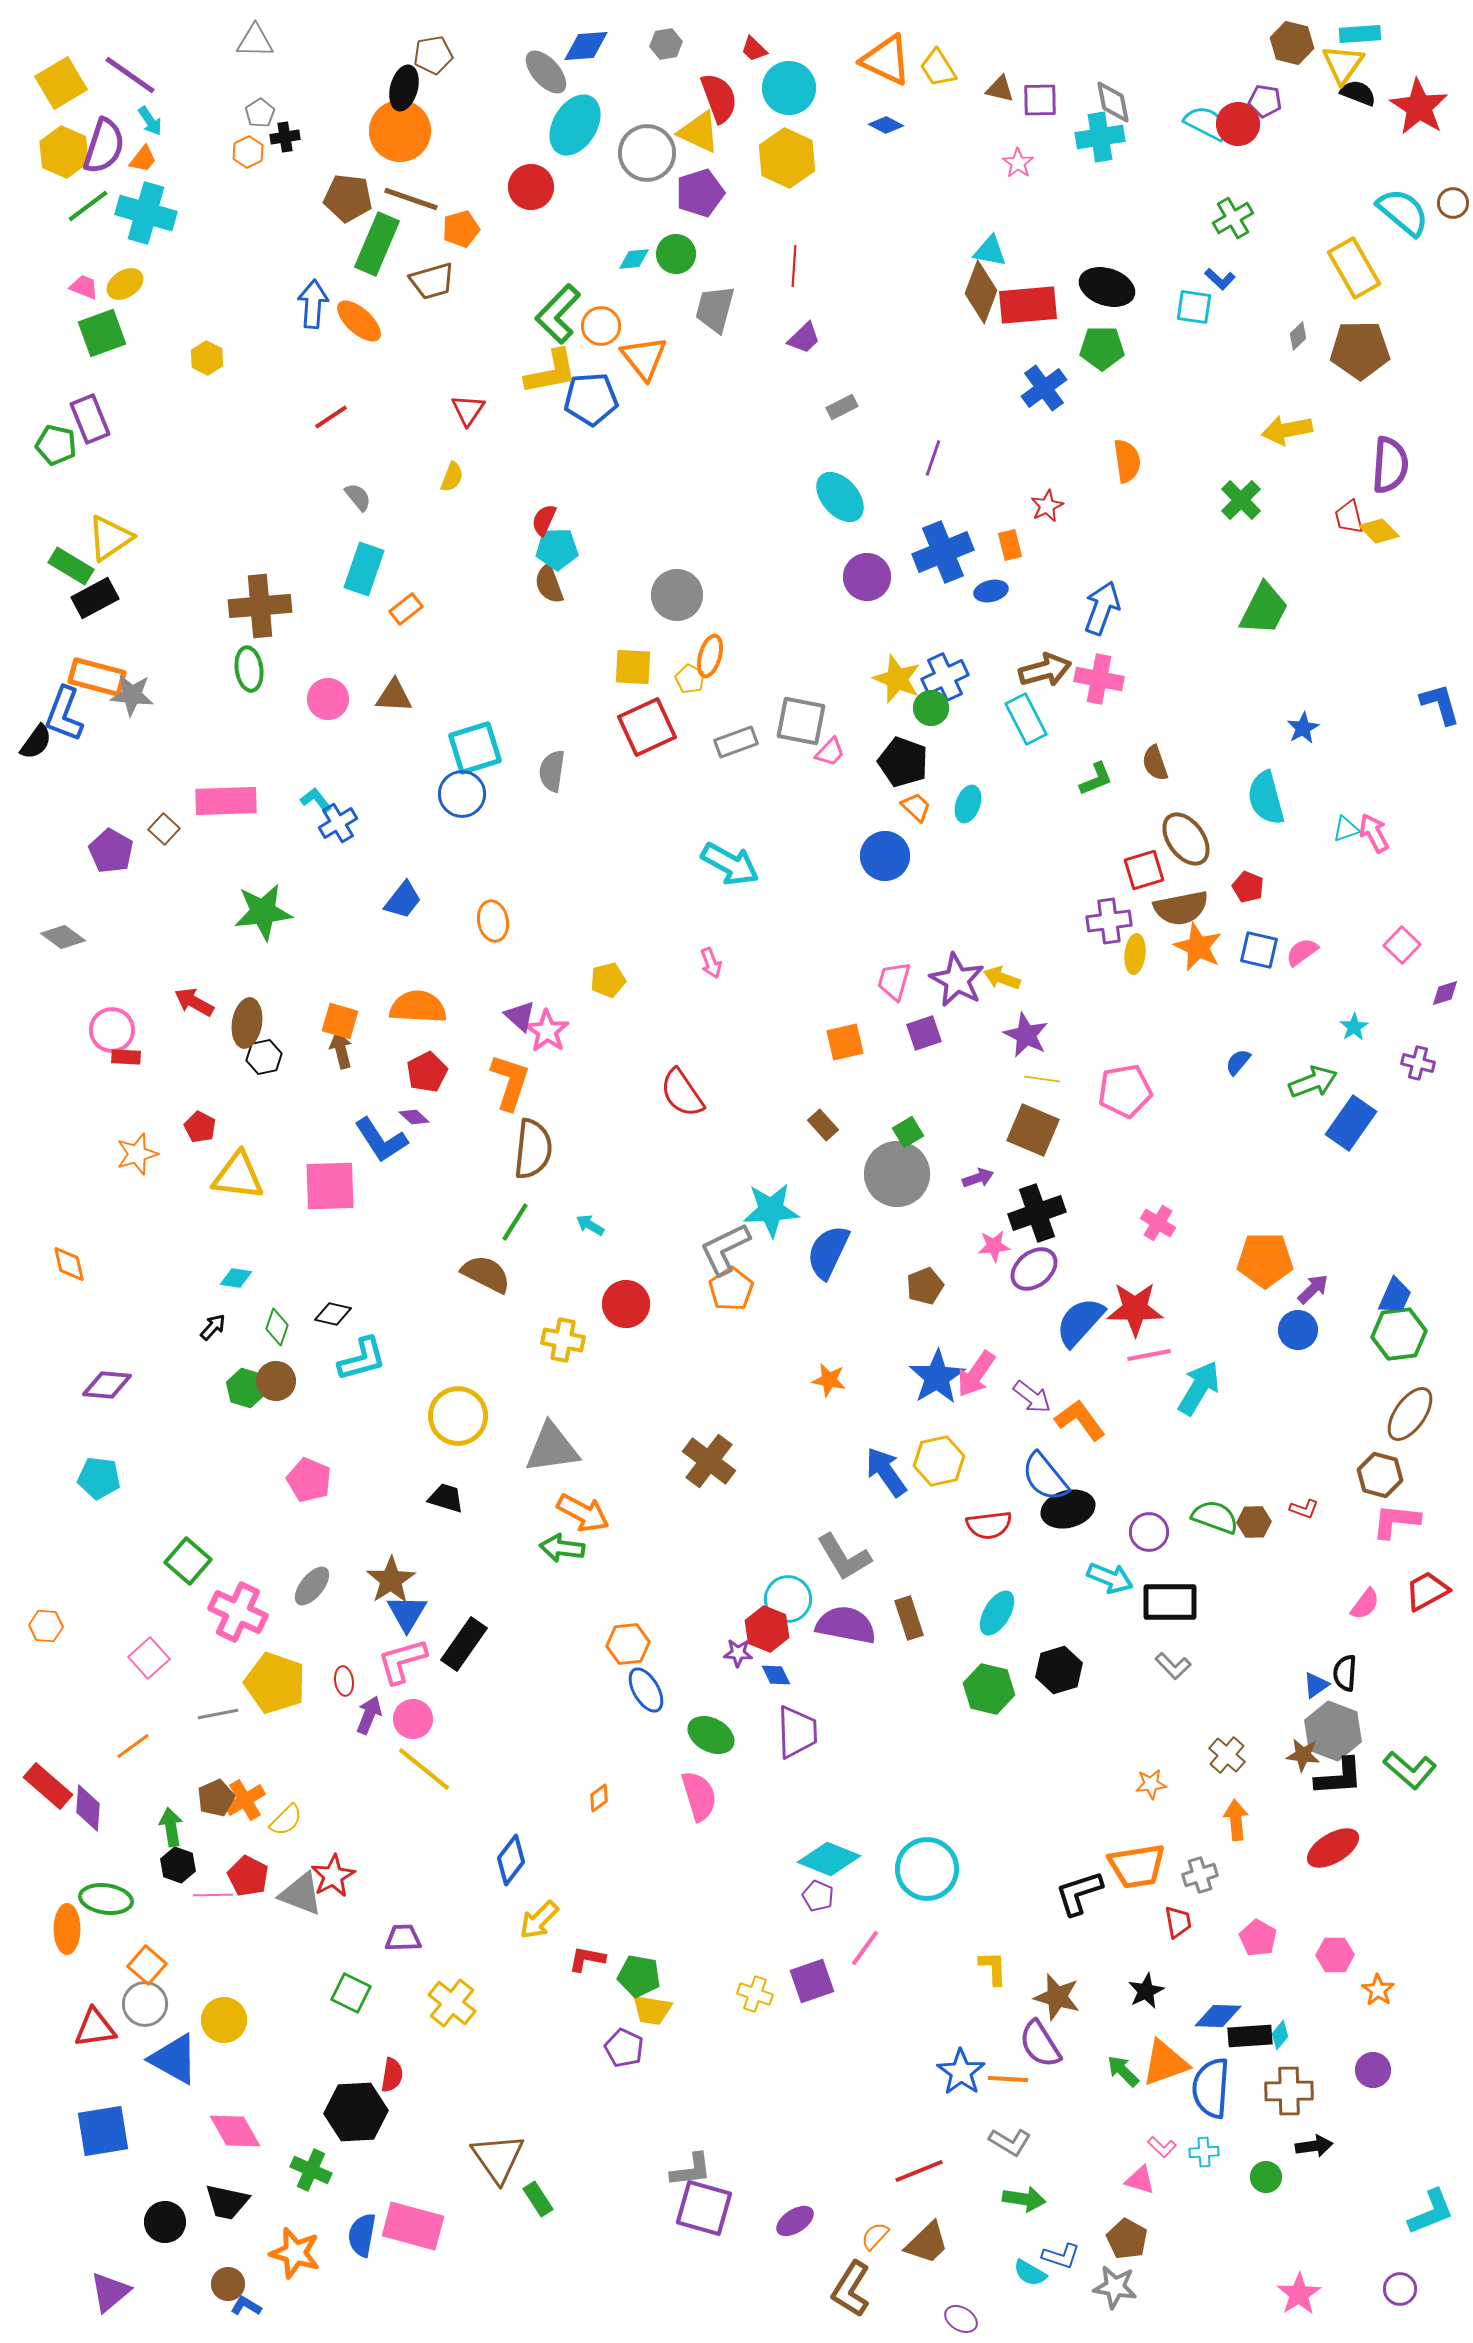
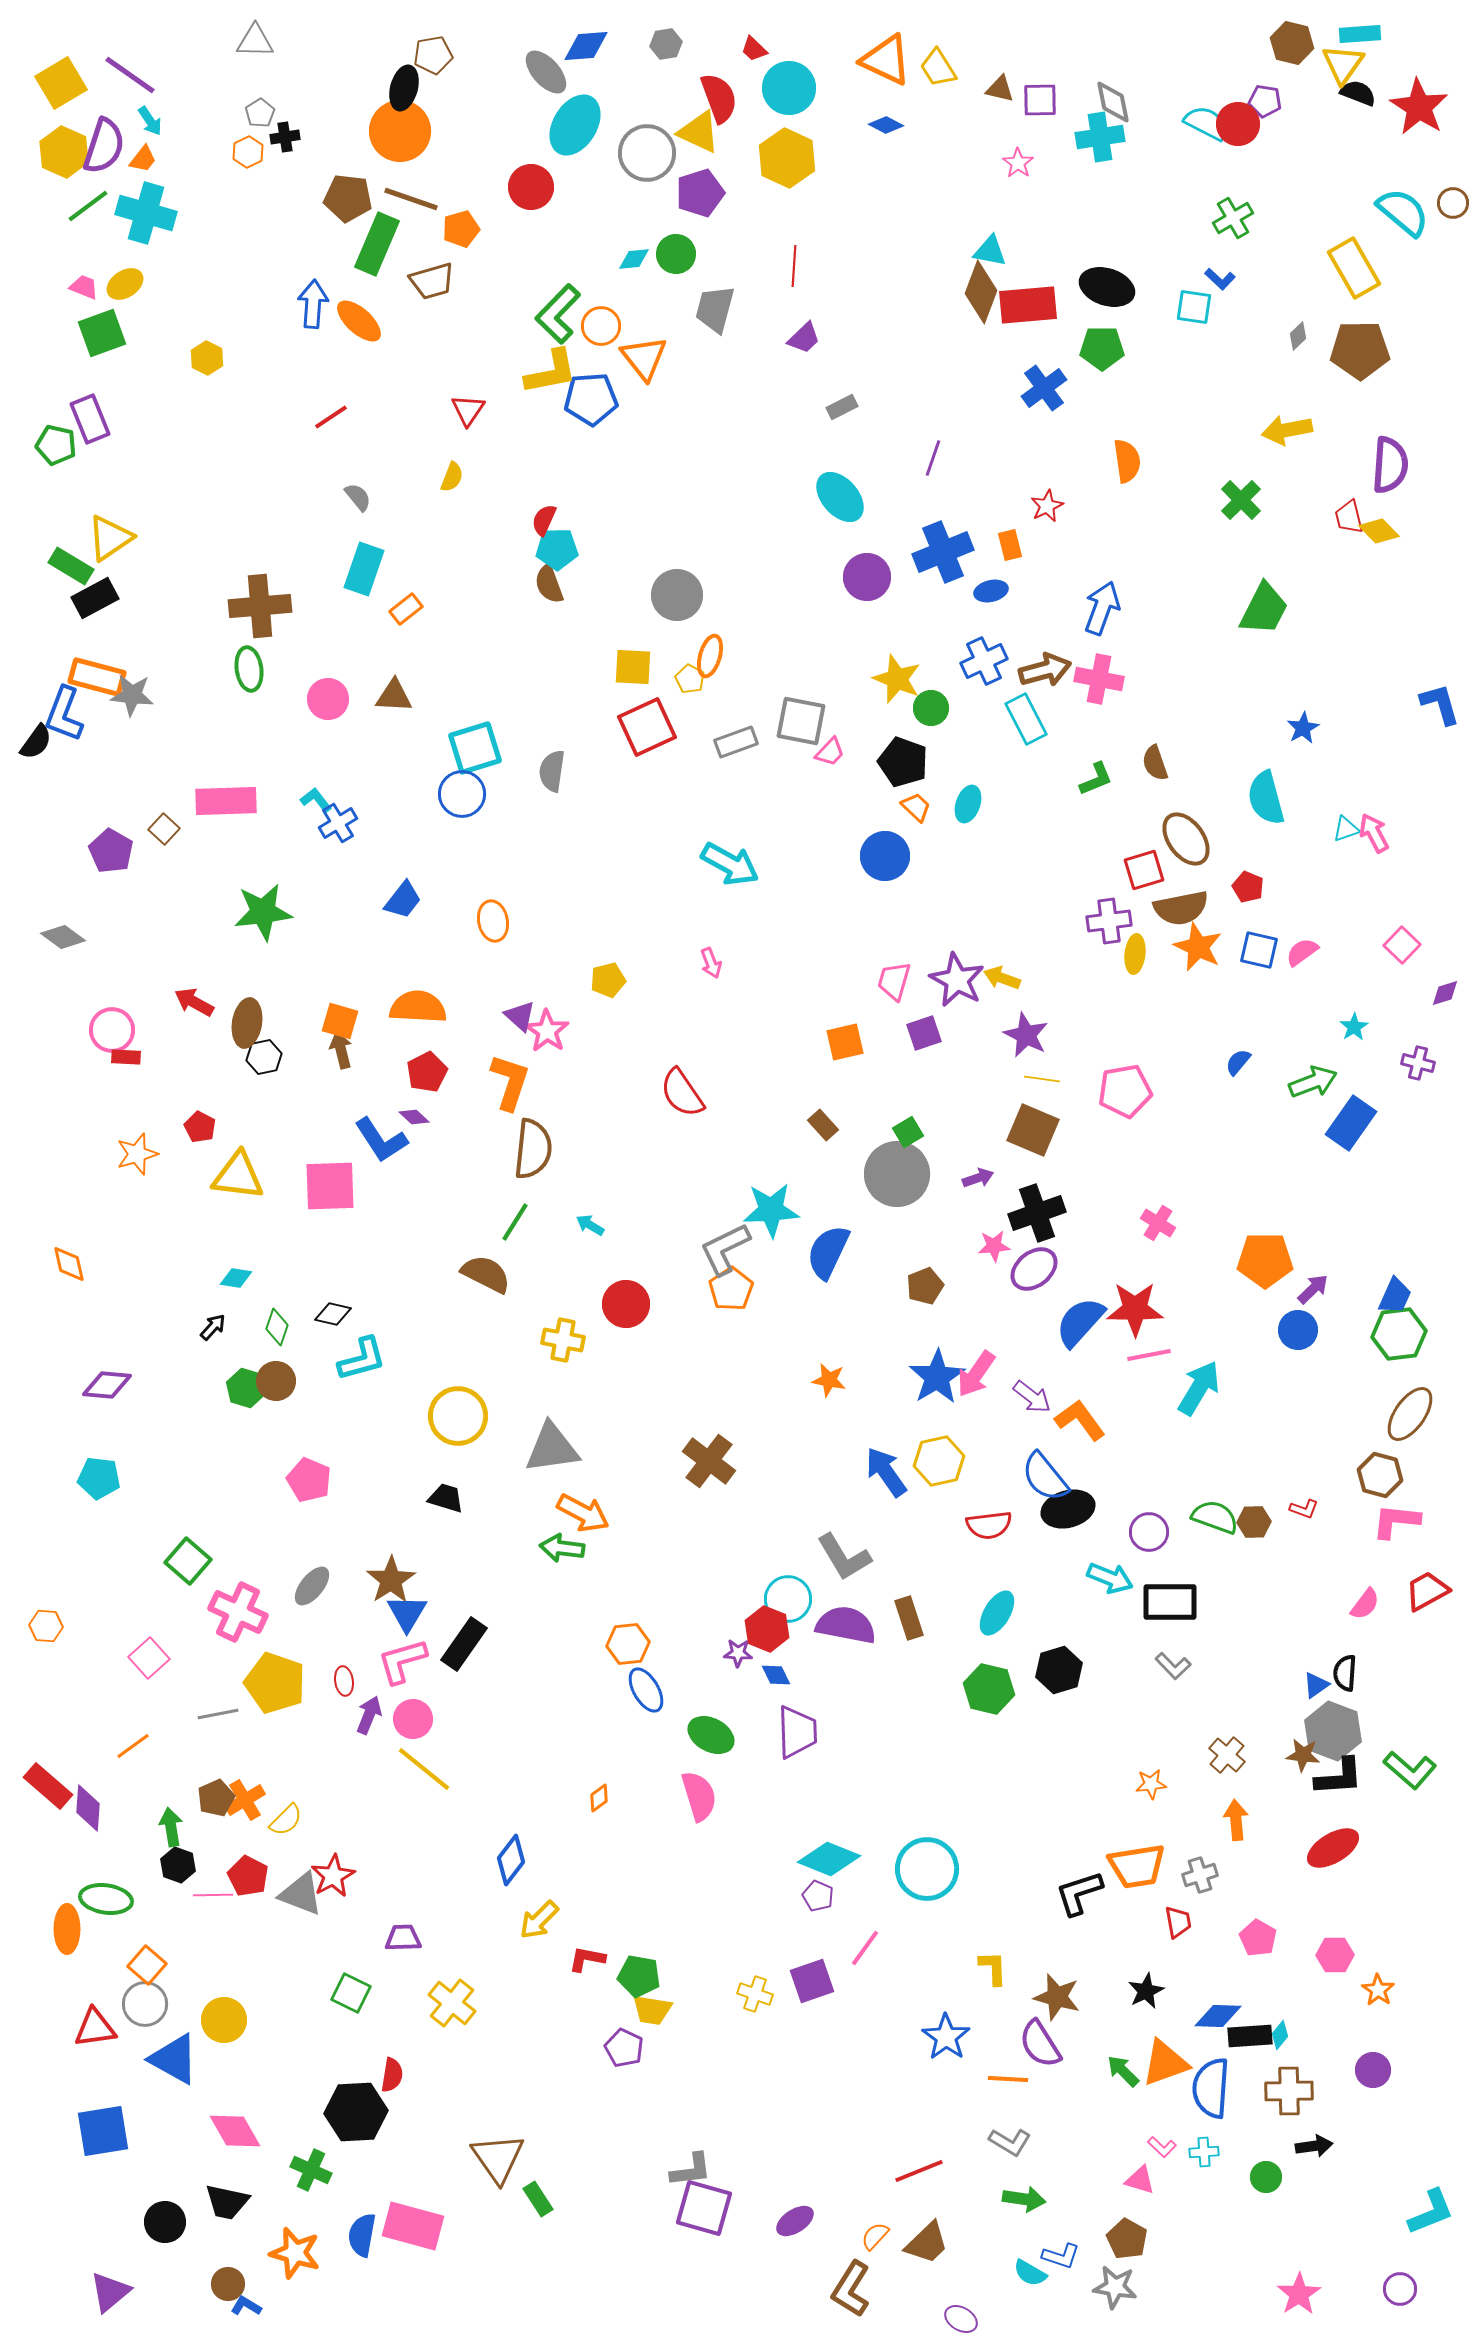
blue cross at (945, 677): moved 39 px right, 16 px up
blue star at (961, 2072): moved 15 px left, 35 px up
